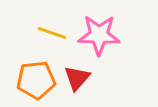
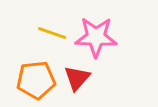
pink star: moved 3 px left, 2 px down
